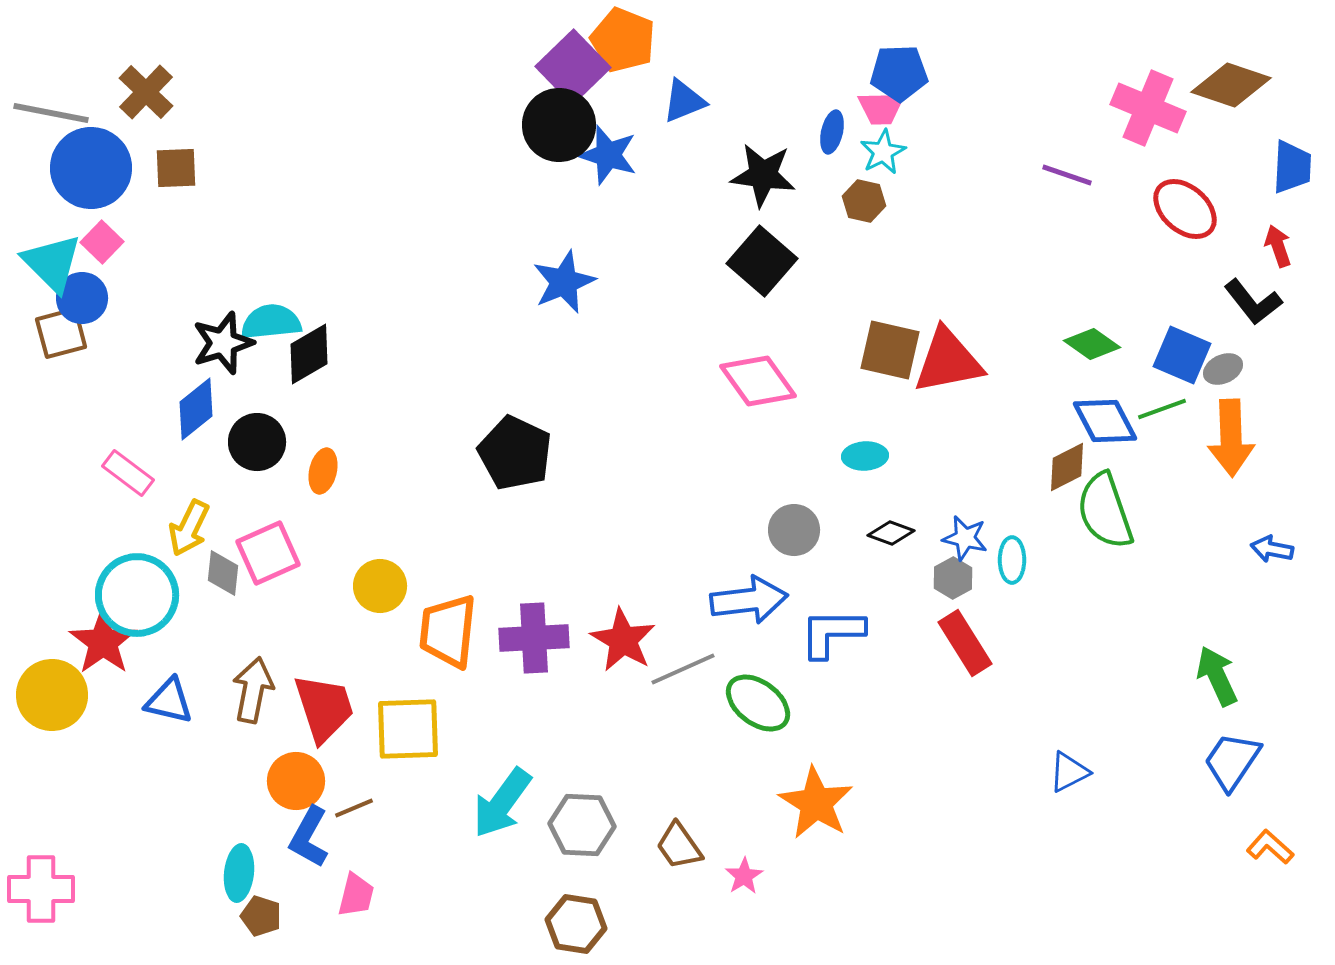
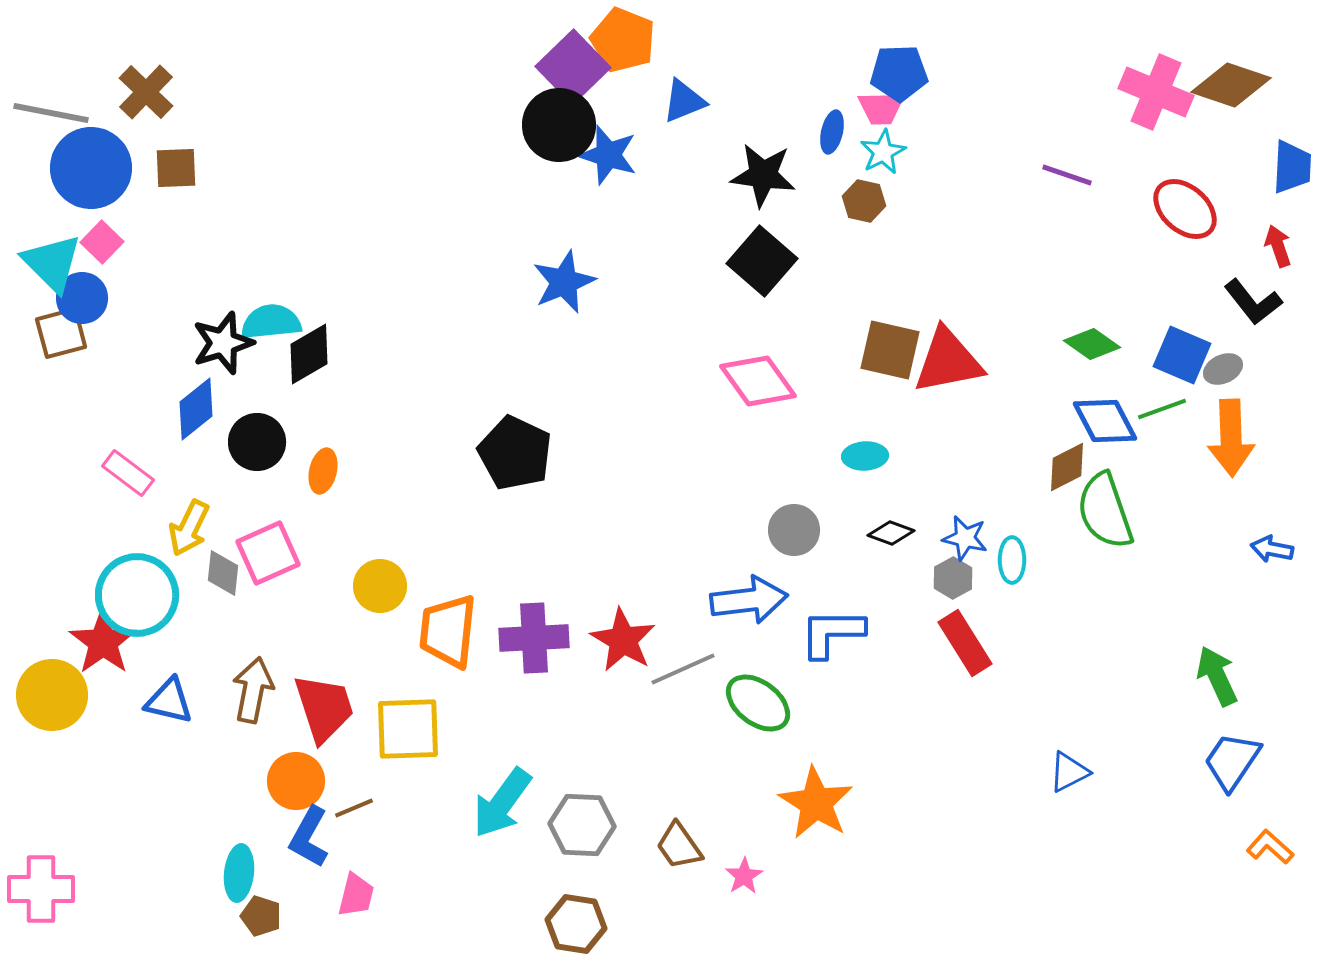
pink cross at (1148, 108): moved 8 px right, 16 px up
